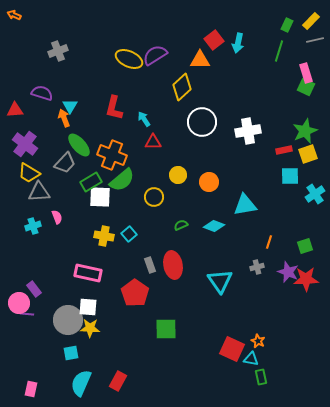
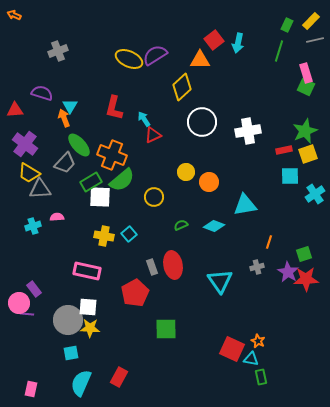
red triangle at (153, 142): moved 7 px up; rotated 24 degrees counterclockwise
yellow circle at (178, 175): moved 8 px right, 3 px up
gray triangle at (39, 192): moved 1 px right, 3 px up
pink semicircle at (57, 217): rotated 72 degrees counterclockwise
green square at (305, 246): moved 1 px left, 8 px down
gray rectangle at (150, 265): moved 2 px right, 2 px down
purple star at (288, 272): rotated 10 degrees clockwise
pink rectangle at (88, 273): moved 1 px left, 2 px up
red pentagon at (135, 293): rotated 8 degrees clockwise
red rectangle at (118, 381): moved 1 px right, 4 px up
